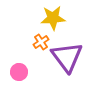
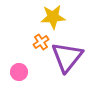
yellow star: moved 1 px up
purple triangle: rotated 16 degrees clockwise
